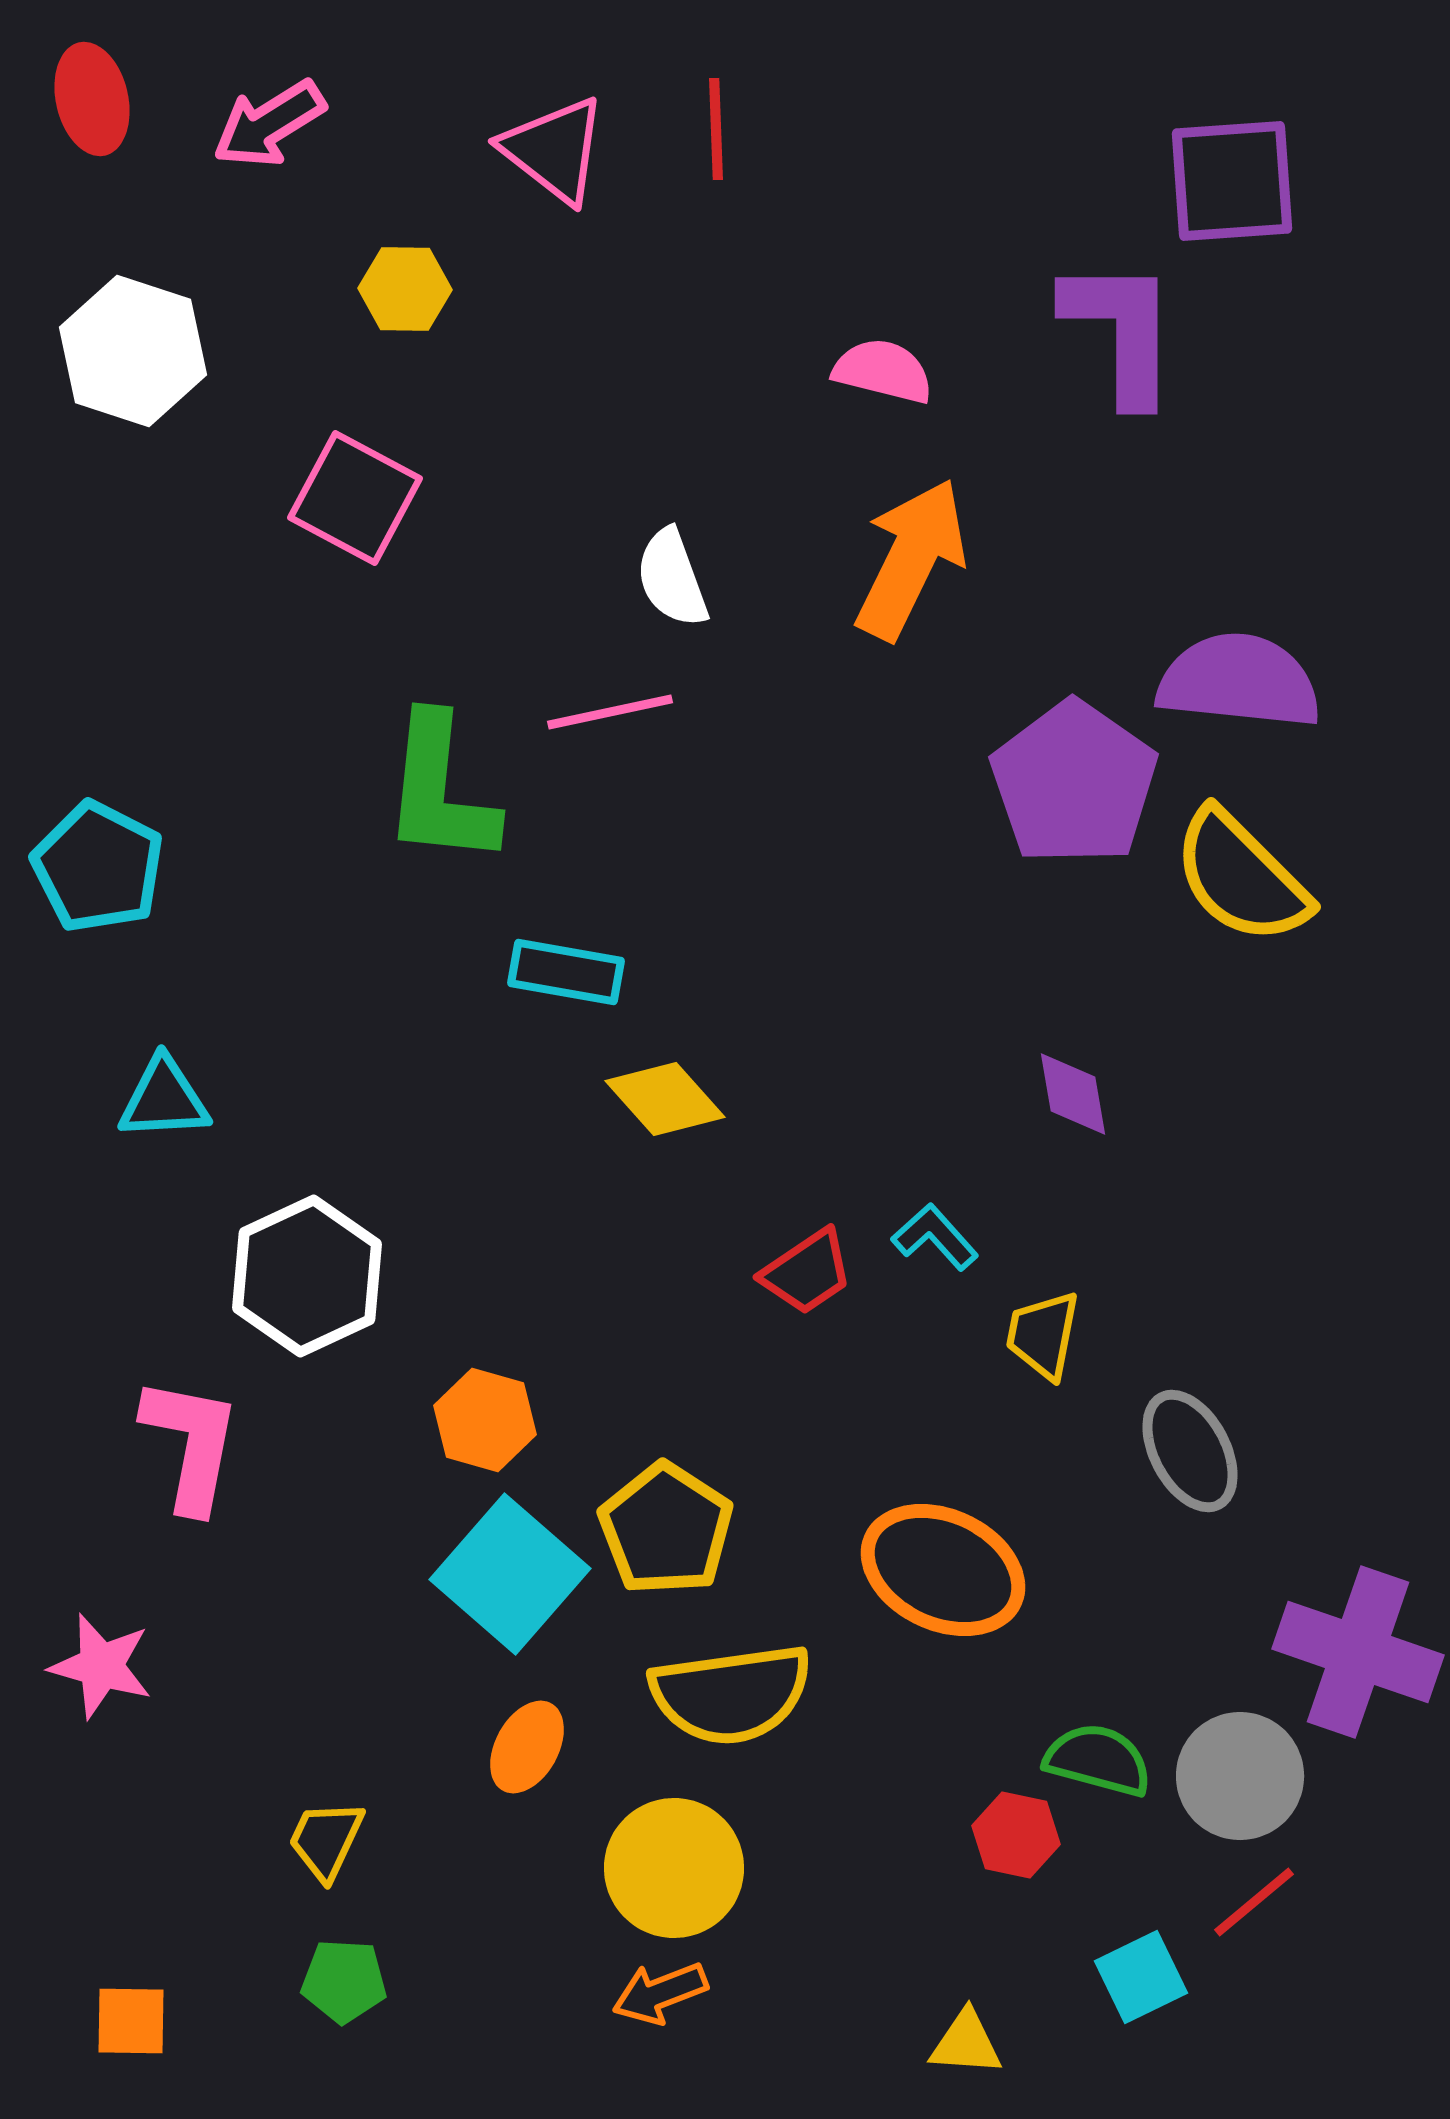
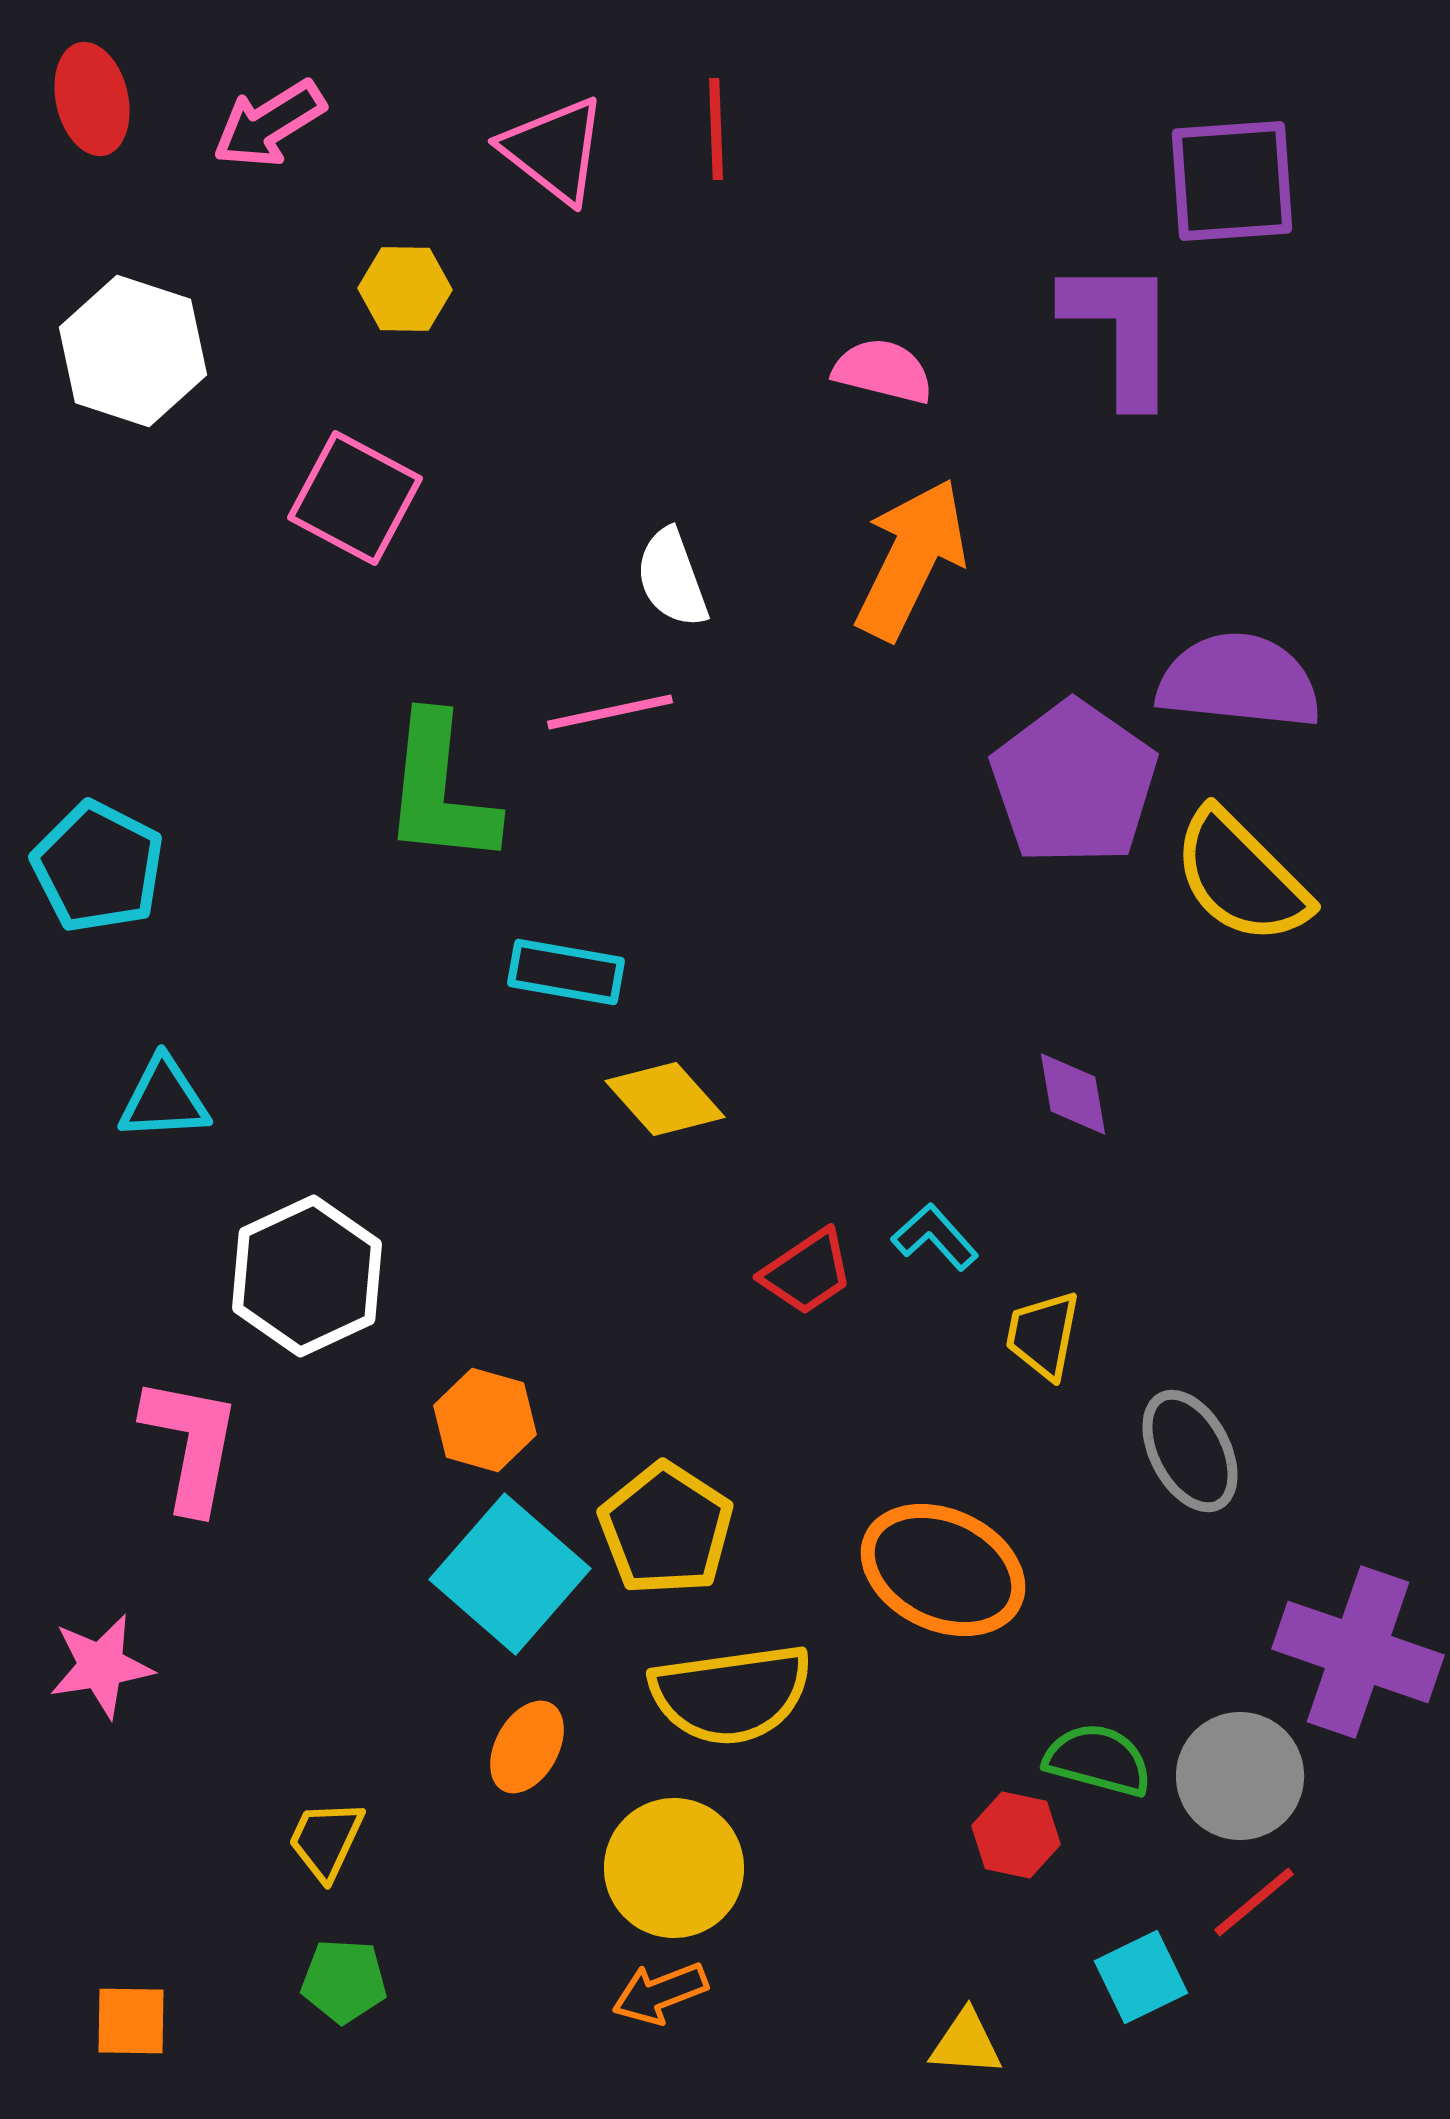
pink star at (101, 1666): rotated 25 degrees counterclockwise
